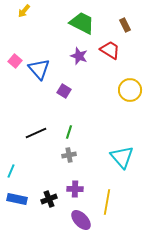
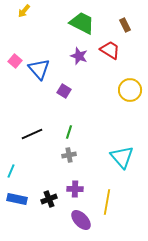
black line: moved 4 px left, 1 px down
